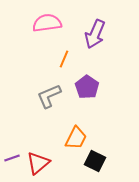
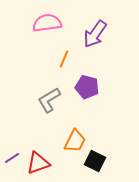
purple arrow: rotated 12 degrees clockwise
purple pentagon: rotated 20 degrees counterclockwise
gray L-shape: moved 4 px down; rotated 8 degrees counterclockwise
orange trapezoid: moved 1 px left, 3 px down
purple line: rotated 14 degrees counterclockwise
red triangle: rotated 20 degrees clockwise
